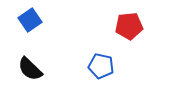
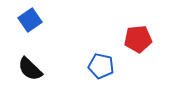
red pentagon: moved 9 px right, 13 px down
